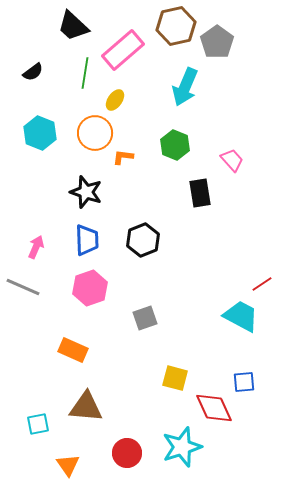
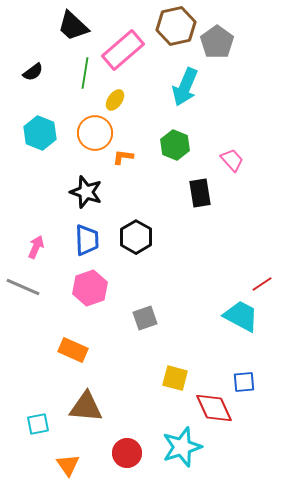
black hexagon: moved 7 px left, 3 px up; rotated 8 degrees counterclockwise
